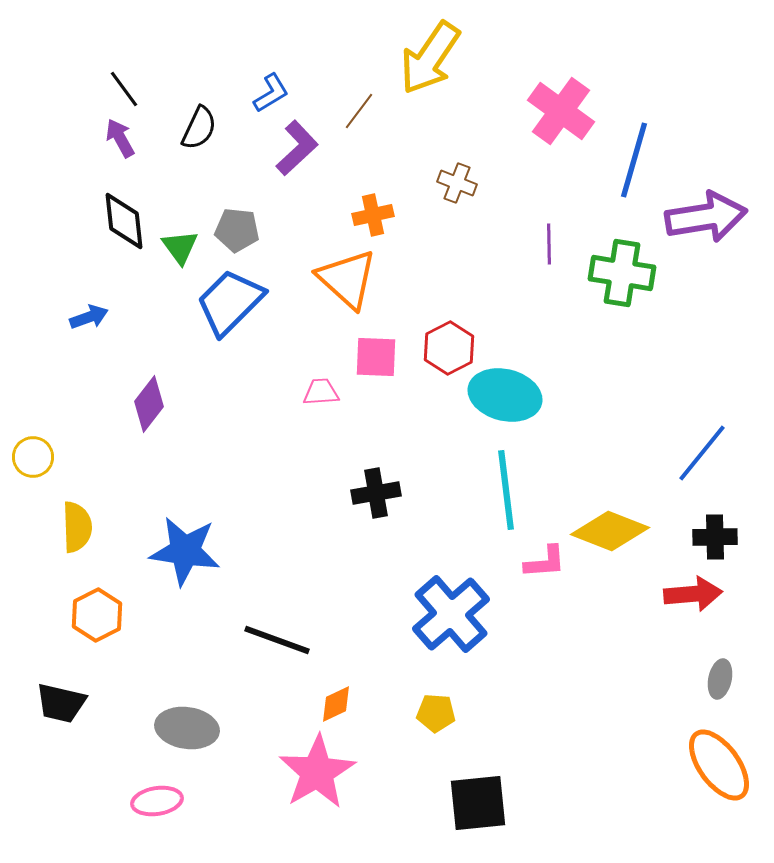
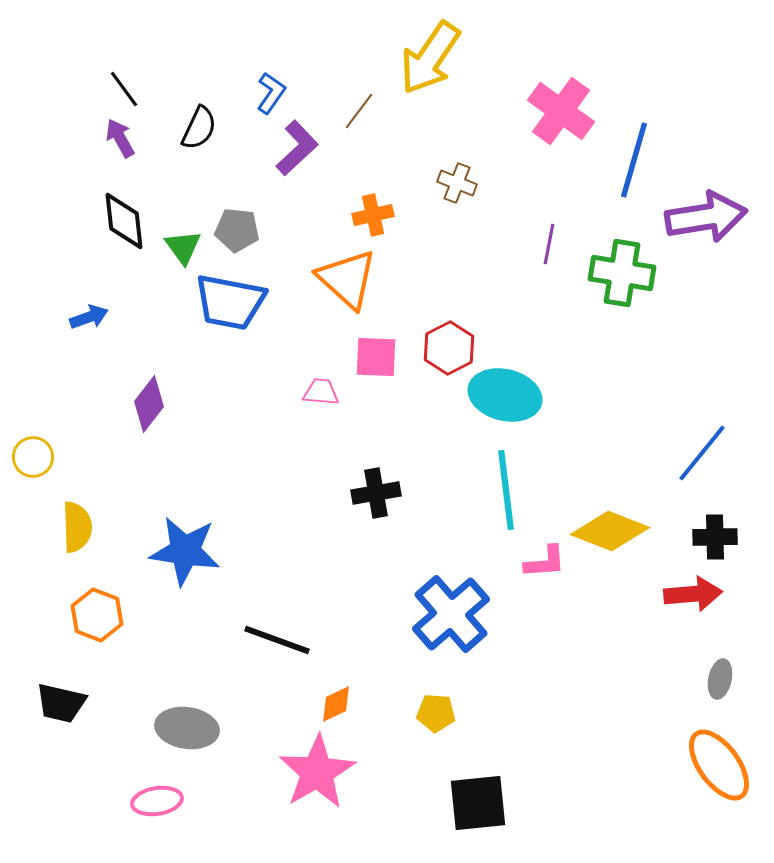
blue L-shape at (271, 93): rotated 24 degrees counterclockwise
purple line at (549, 244): rotated 12 degrees clockwise
green triangle at (180, 247): moved 3 px right
blue trapezoid at (230, 302): rotated 124 degrees counterclockwise
pink trapezoid at (321, 392): rotated 9 degrees clockwise
orange hexagon at (97, 615): rotated 12 degrees counterclockwise
